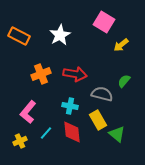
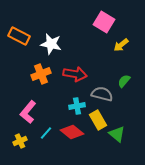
white star: moved 9 px left, 9 px down; rotated 30 degrees counterclockwise
cyan cross: moved 7 px right; rotated 21 degrees counterclockwise
red diamond: rotated 45 degrees counterclockwise
